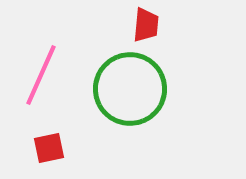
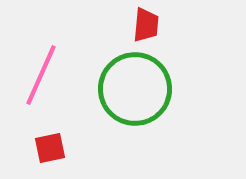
green circle: moved 5 px right
red square: moved 1 px right
